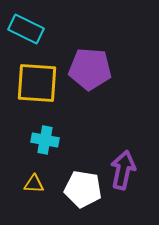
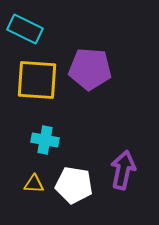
cyan rectangle: moved 1 px left
yellow square: moved 3 px up
white pentagon: moved 9 px left, 4 px up
